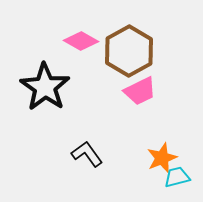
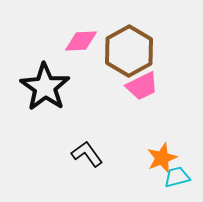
pink diamond: rotated 32 degrees counterclockwise
pink trapezoid: moved 2 px right, 5 px up
